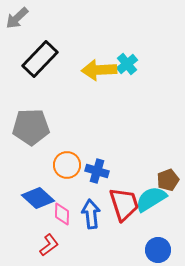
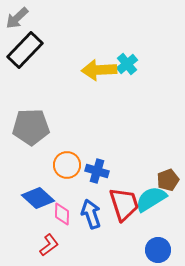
black rectangle: moved 15 px left, 9 px up
blue arrow: rotated 12 degrees counterclockwise
